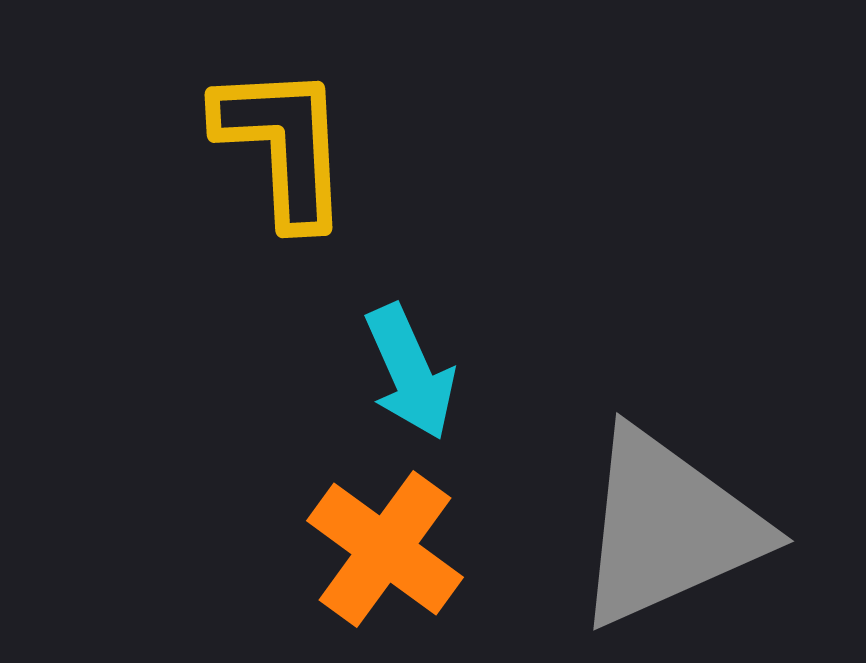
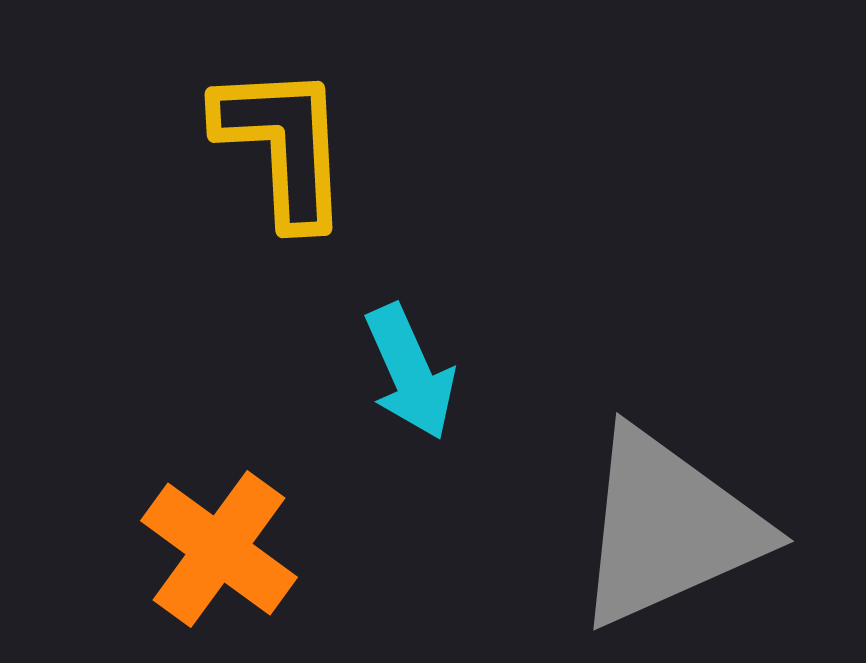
orange cross: moved 166 px left
